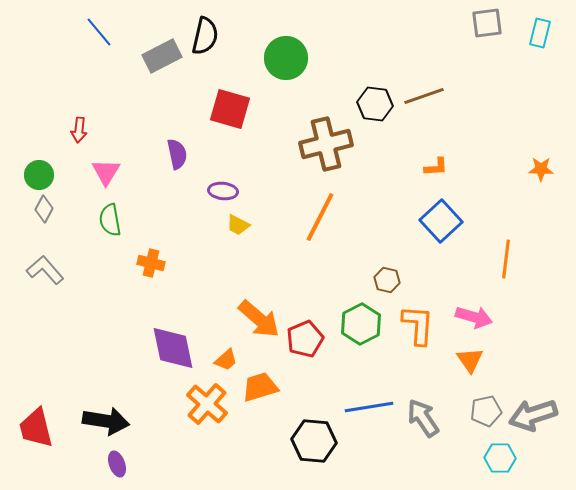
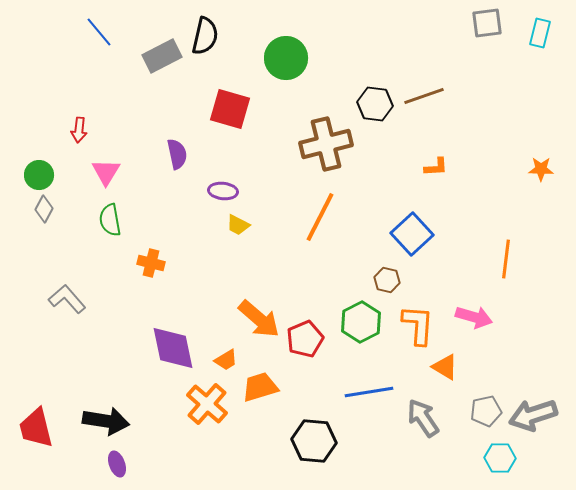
blue square at (441, 221): moved 29 px left, 13 px down
gray L-shape at (45, 270): moved 22 px right, 29 px down
green hexagon at (361, 324): moved 2 px up
orange trapezoid at (226, 360): rotated 10 degrees clockwise
orange triangle at (470, 360): moved 25 px left, 7 px down; rotated 24 degrees counterclockwise
blue line at (369, 407): moved 15 px up
